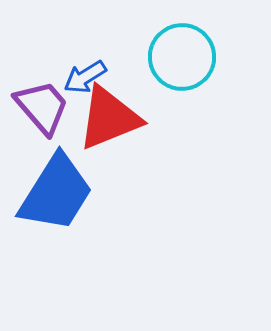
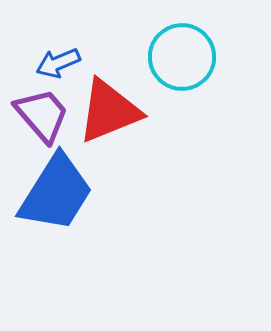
blue arrow: moved 27 px left, 14 px up; rotated 9 degrees clockwise
purple trapezoid: moved 8 px down
red triangle: moved 7 px up
